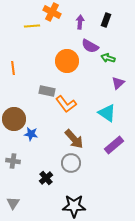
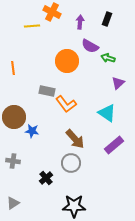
black rectangle: moved 1 px right, 1 px up
brown circle: moved 2 px up
blue star: moved 1 px right, 3 px up
brown arrow: moved 1 px right
gray triangle: rotated 24 degrees clockwise
